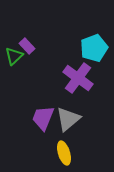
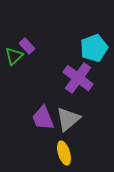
purple trapezoid: rotated 44 degrees counterclockwise
